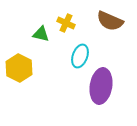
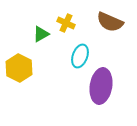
brown semicircle: moved 1 px down
green triangle: rotated 42 degrees counterclockwise
